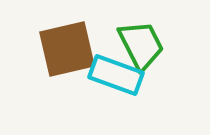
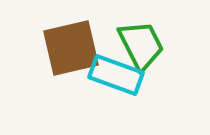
brown square: moved 4 px right, 1 px up
